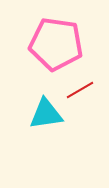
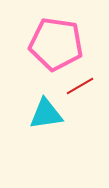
red line: moved 4 px up
